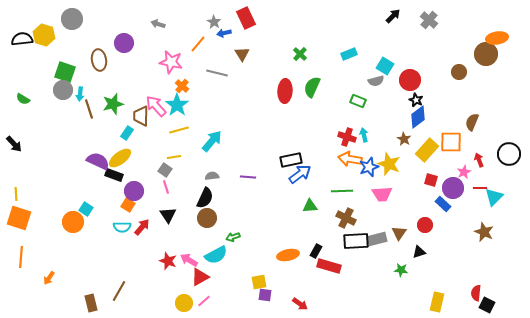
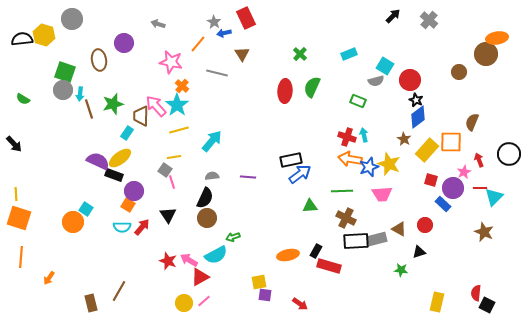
pink line at (166, 187): moved 6 px right, 5 px up
brown triangle at (399, 233): moved 4 px up; rotated 35 degrees counterclockwise
